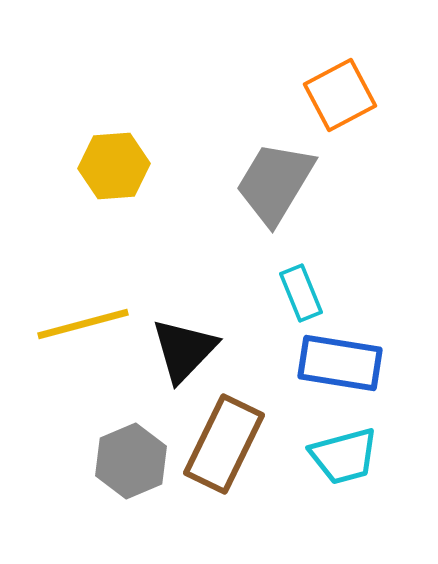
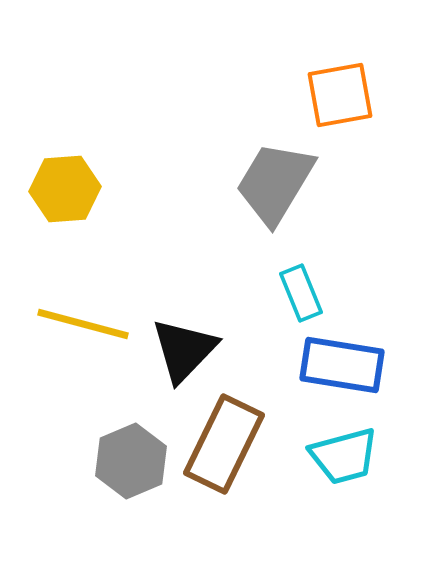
orange square: rotated 18 degrees clockwise
yellow hexagon: moved 49 px left, 23 px down
yellow line: rotated 30 degrees clockwise
blue rectangle: moved 2 px right, 2 px down
